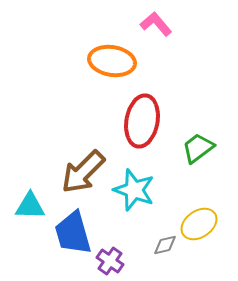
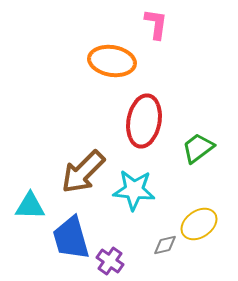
pink L-shape: rotated 48 degrees clockwise
red ellipse: moved 2 px right
cyan star: rotated 15 degrees counterclockwise
blue trapezoid: moved 2 px left, 5 px down
